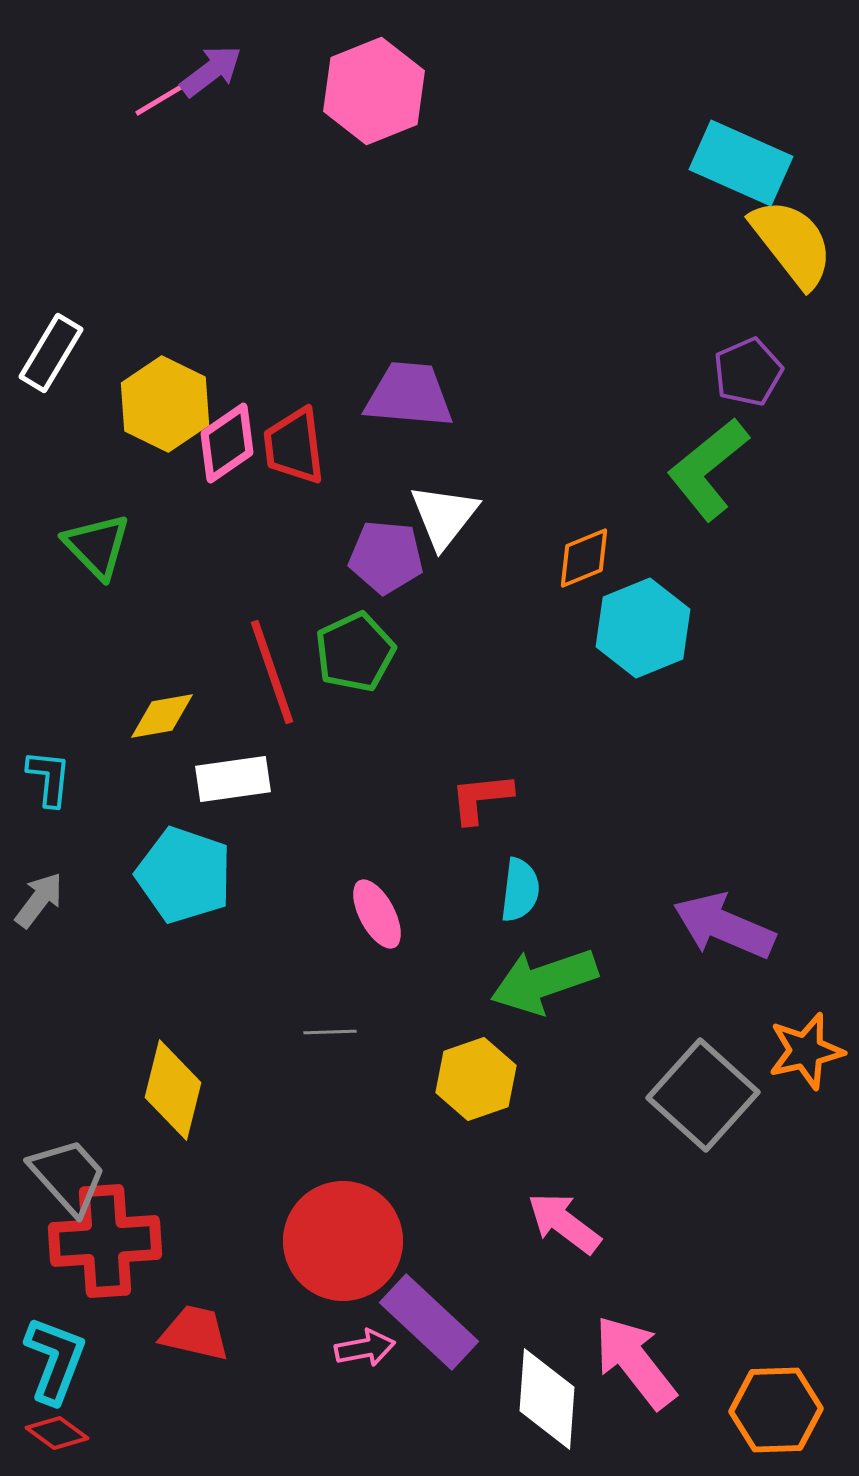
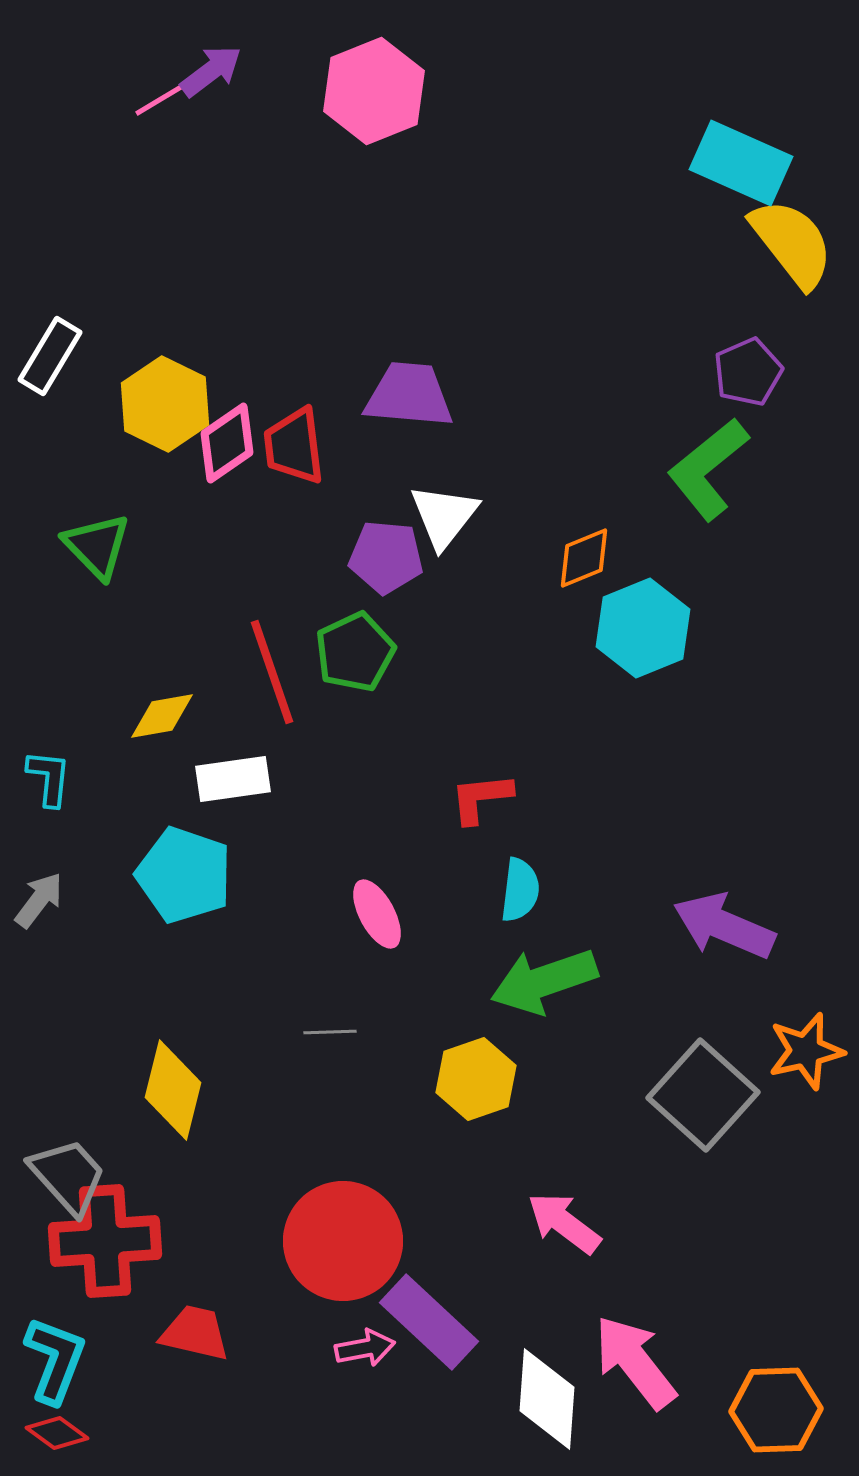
white rectangle at (51, 353): moved 1 px left, 3 px down
